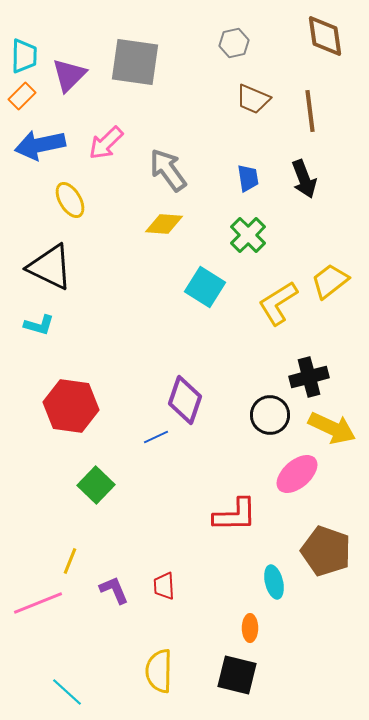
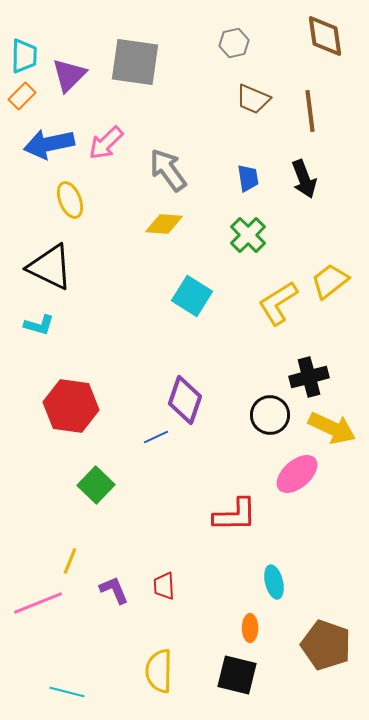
blue arrow: moved 9 px right, 1 px up
yellow ellipse: rotated 9 degrees clockwise
cyan square: moved 13 px left, 9 px down
brown pentagon: moved 94 px down
cyan line: rotated 28 degrees counterclockwise
